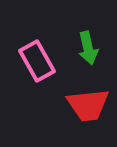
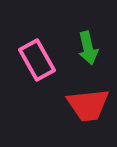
pink rectangle: moved 1 px up
